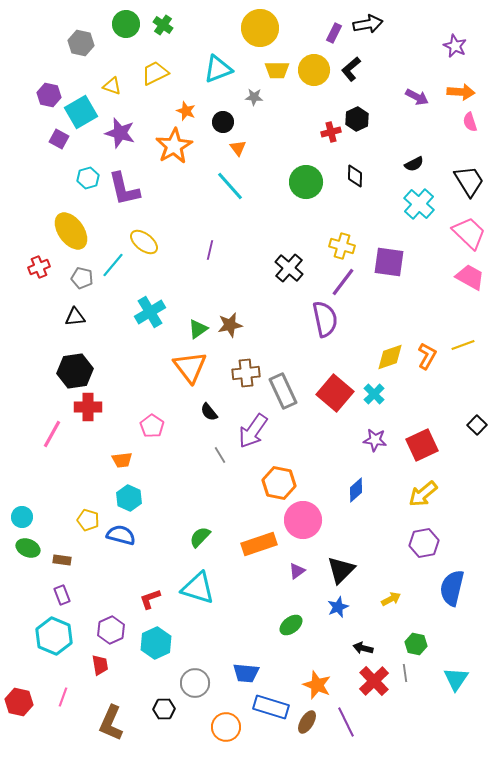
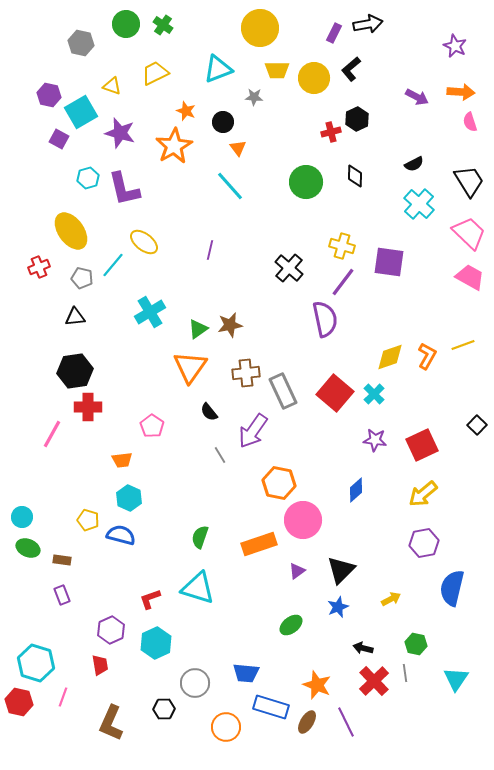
yellow circle at (314, 70): moved 8 px down
orange triangle at (190, 367): rotated 12 degrees clockwise
green semicircle at (200, 537): rotated 25 degrees counterclockwise
cyan hexagon at (54, 636): moved 18 px left, 27 px down; rotated 6 degrees counterclockwise
